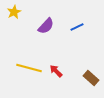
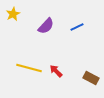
yellow star: moved 1 px left, 2 px down
brown rectangle: rotated 14 degrees counterclockwise
